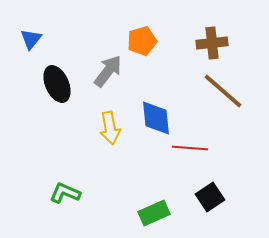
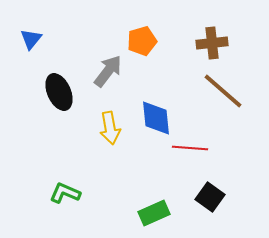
black ellipse: moved 2 px right, 8 px down
black square: rotated 20 degrees counterclockwise
